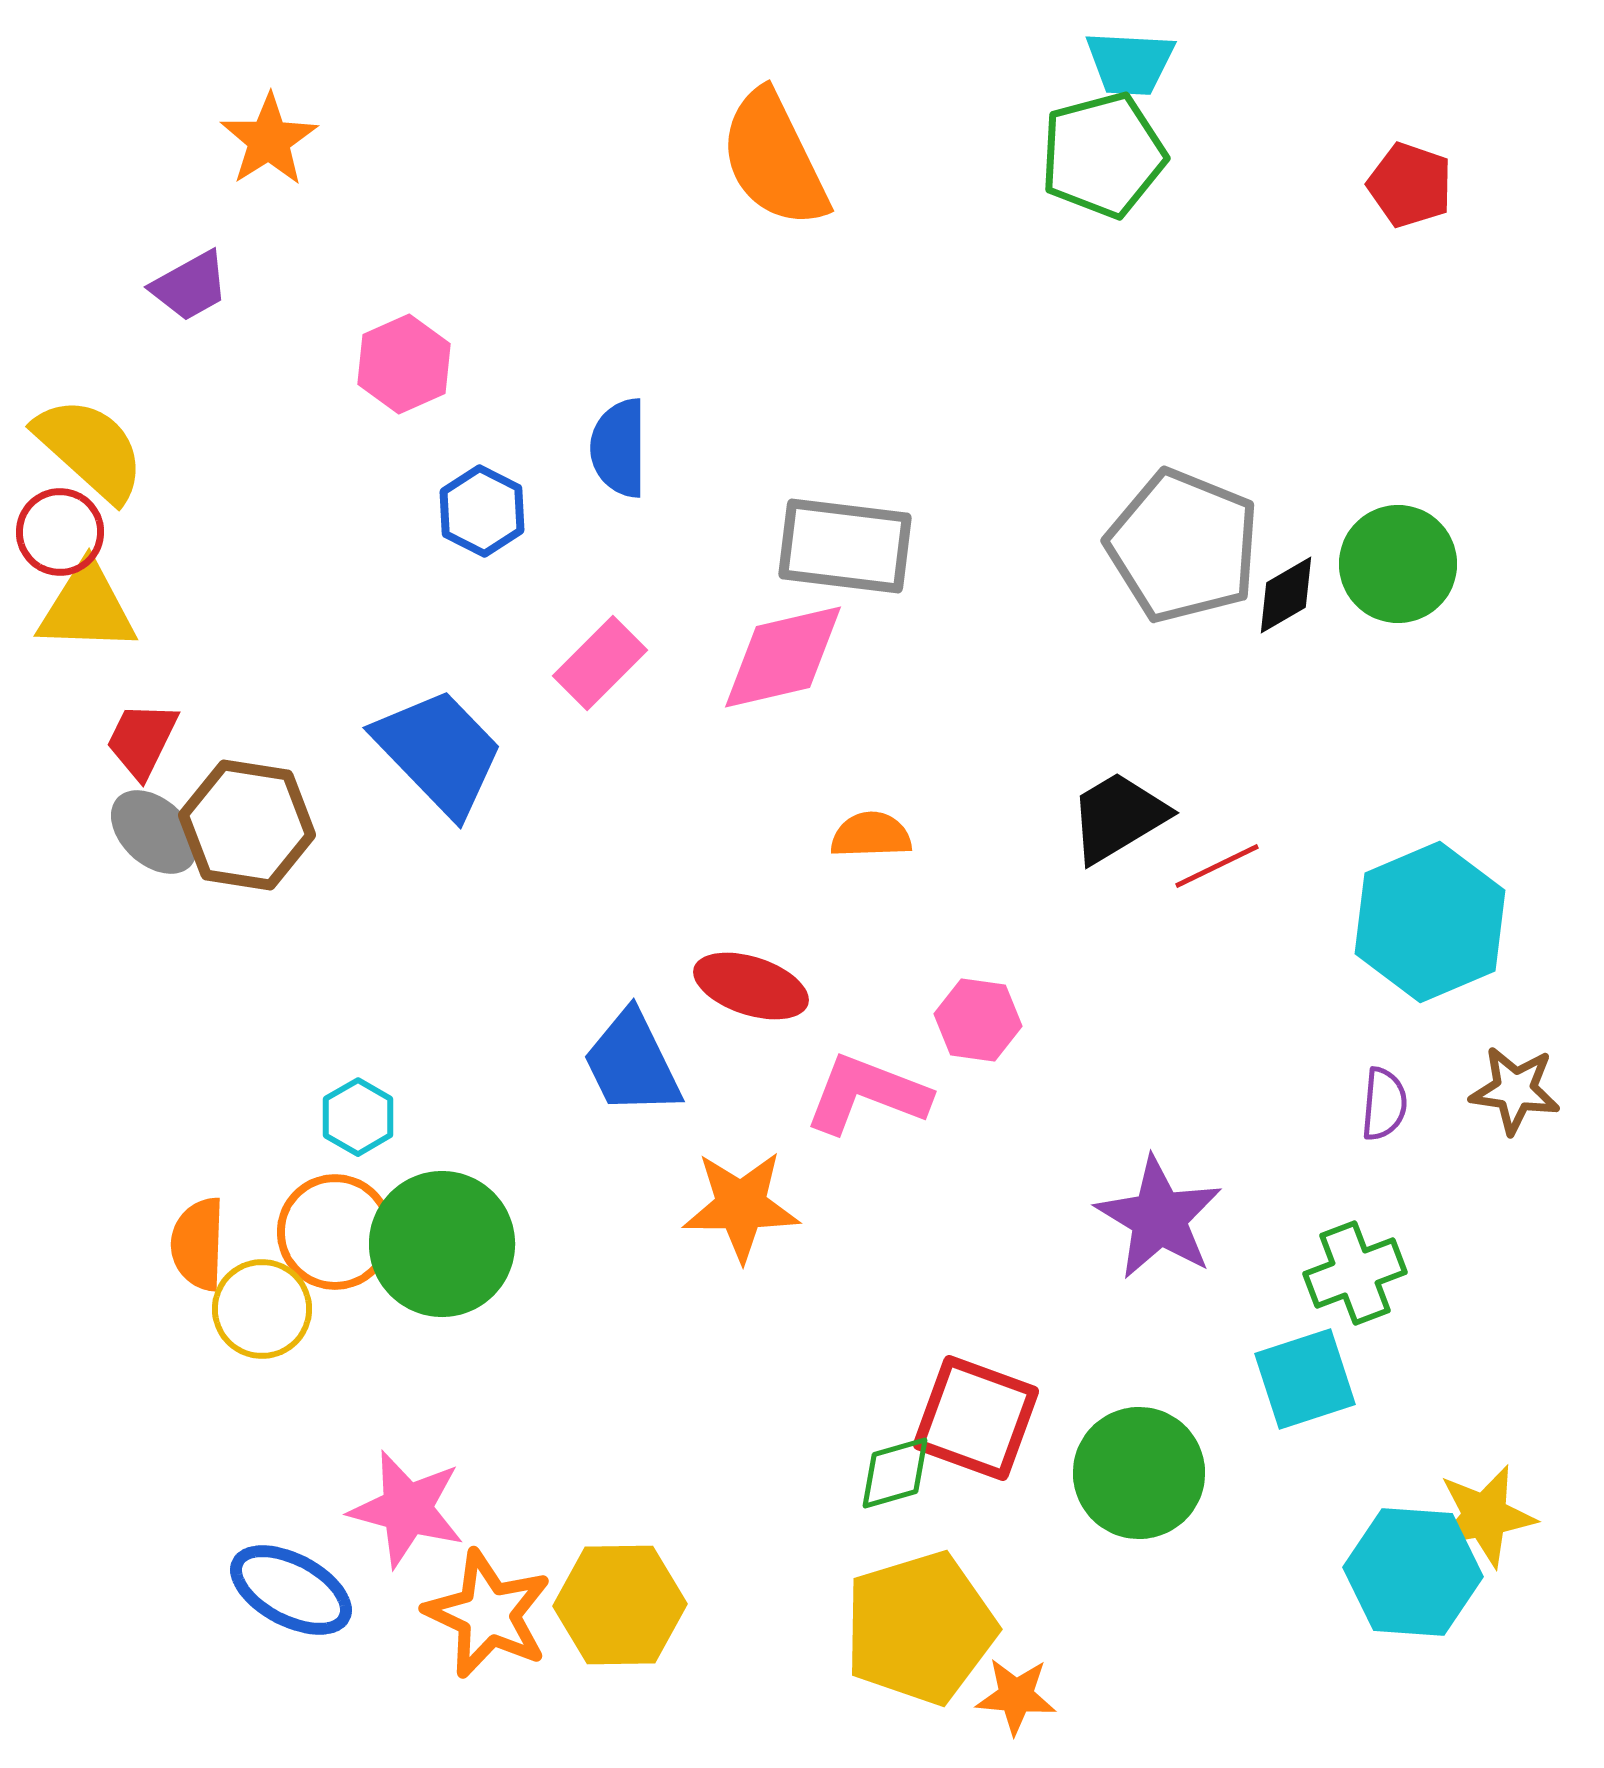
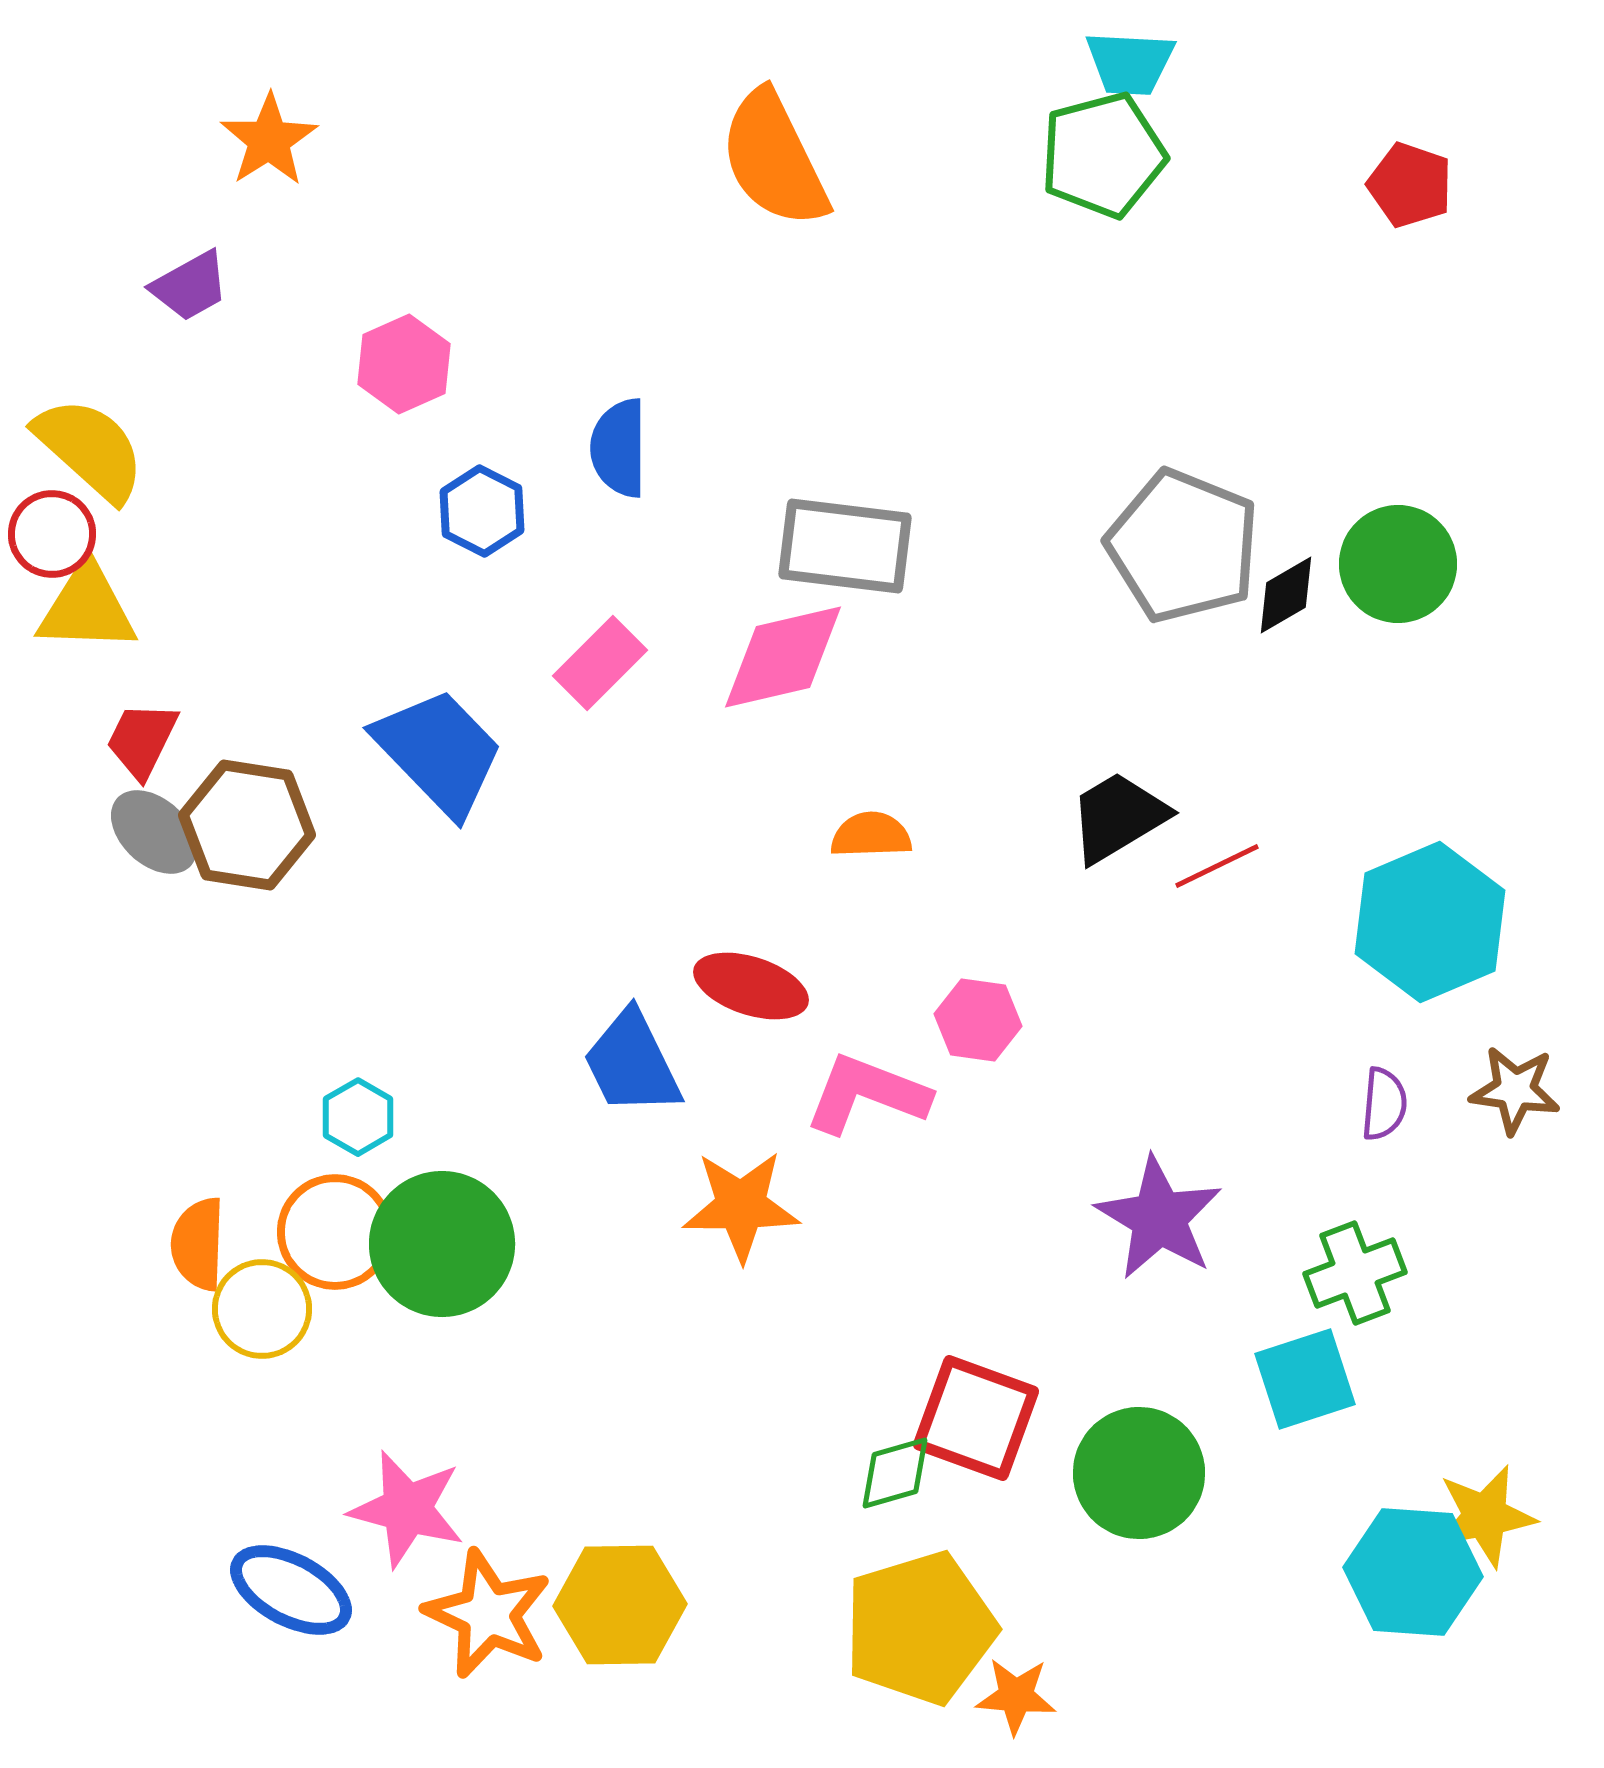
red circle at (60, 532): moved 8 px left, 2 px down
